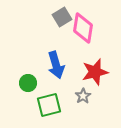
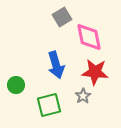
pink diamond: moved 6 px right, 9 px down; rotated 20 degrees counterclockwise
red star: rotated 20 degrees clockwise
green circle: moved 12 px left, 2 px down
